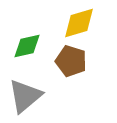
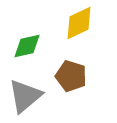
yellow diamond: rotated 9 degrees counterclockwise
brown pentagon: moved 15 px down
